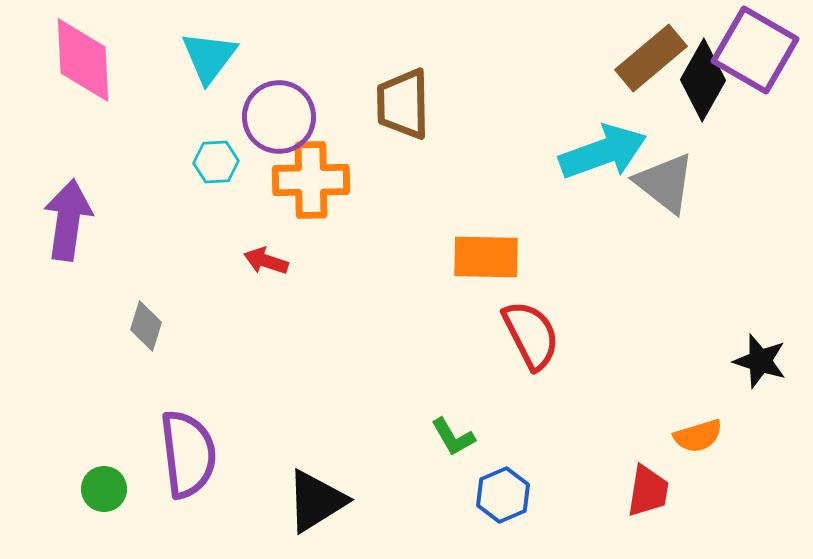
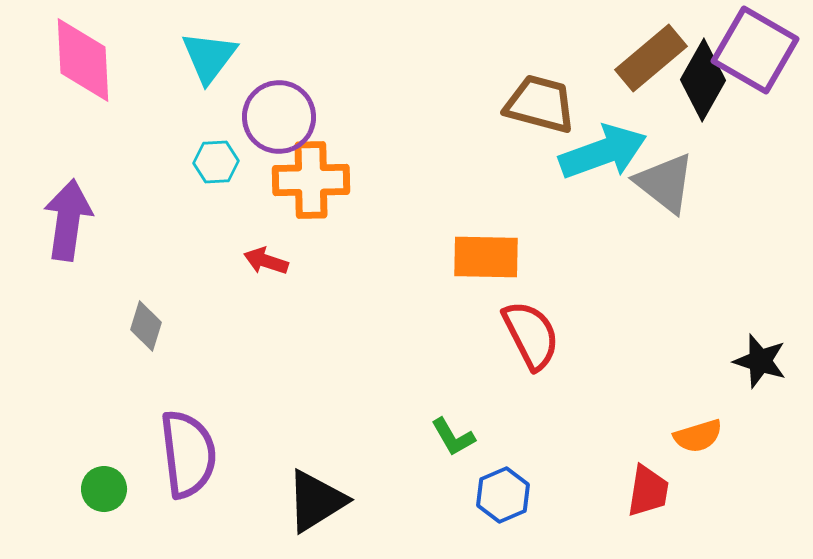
brown trapezoid: moved 137 px right; rotated 106 degrees clockwise
